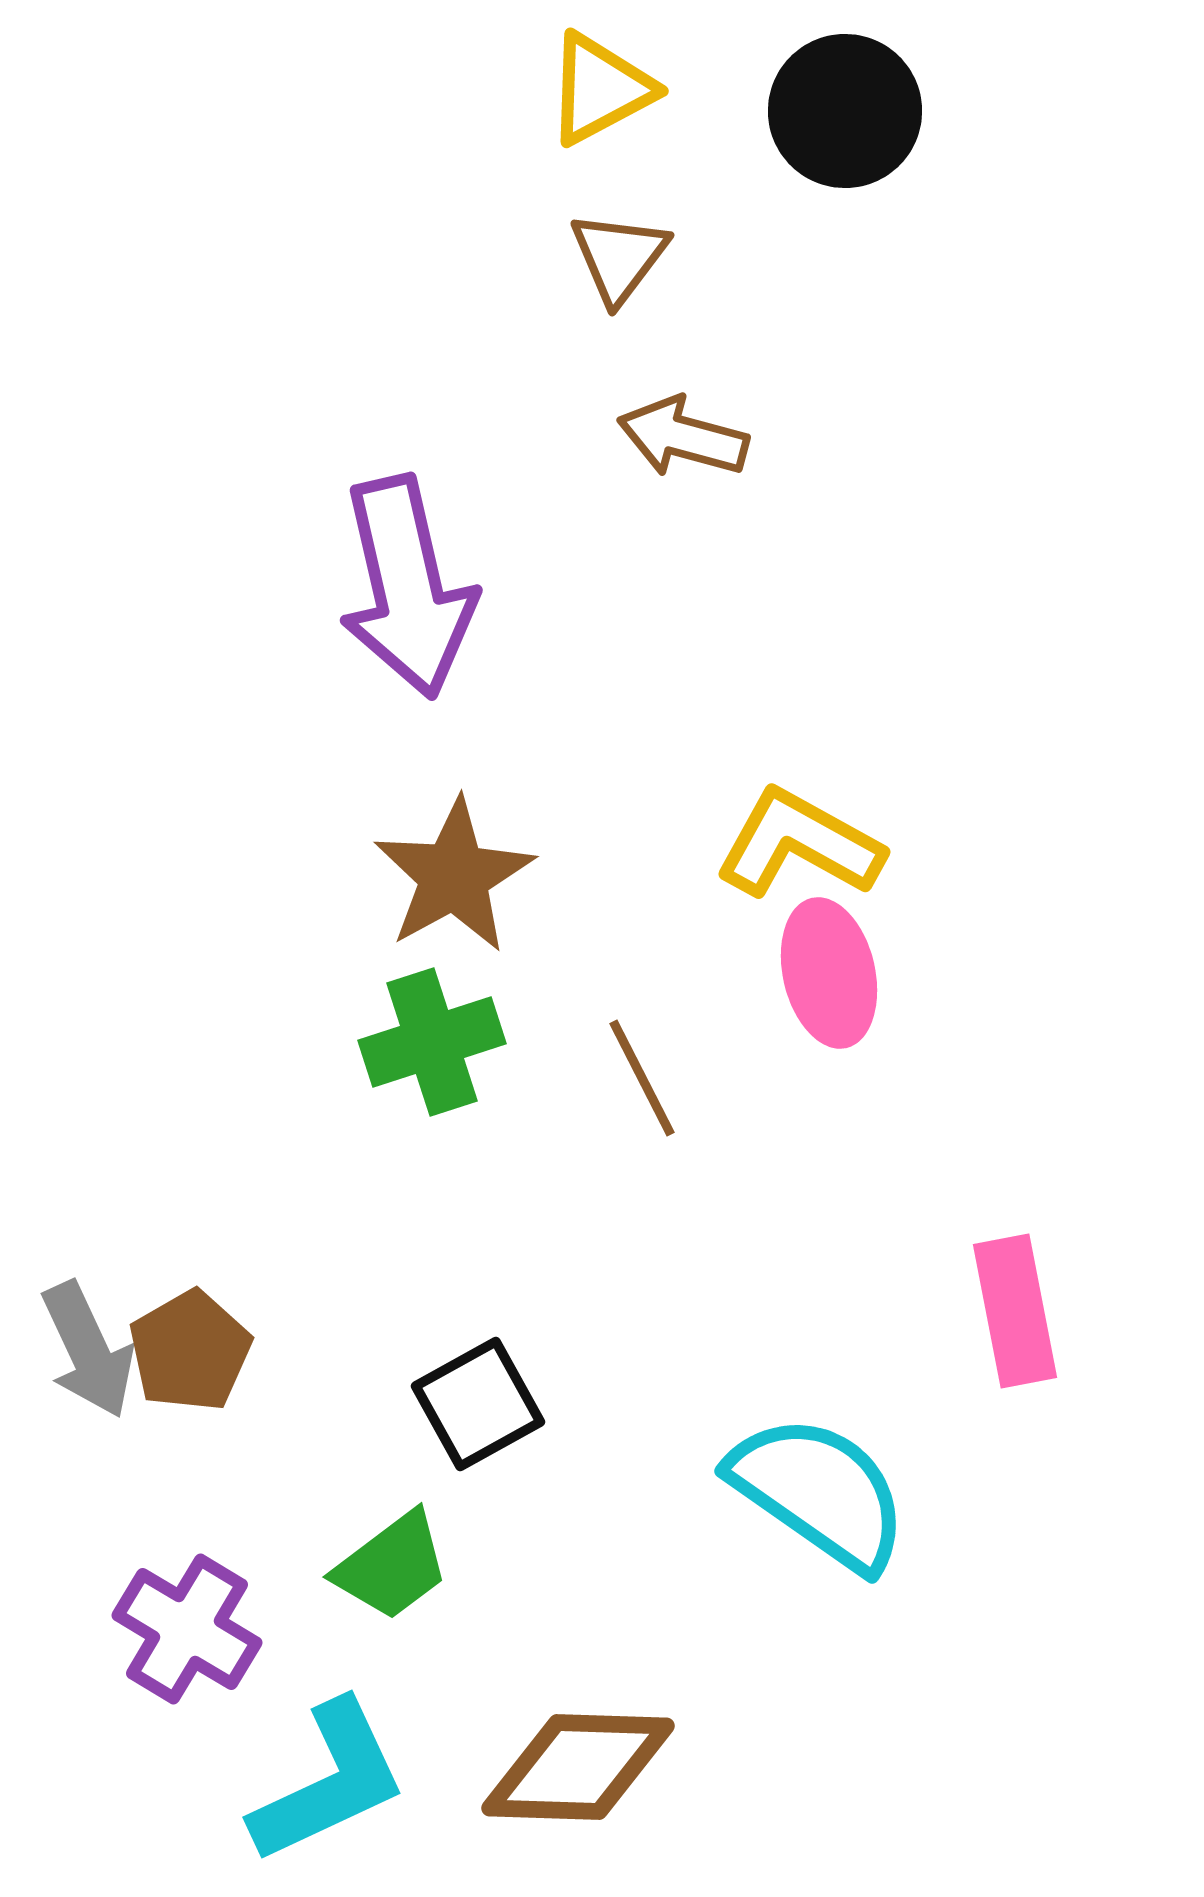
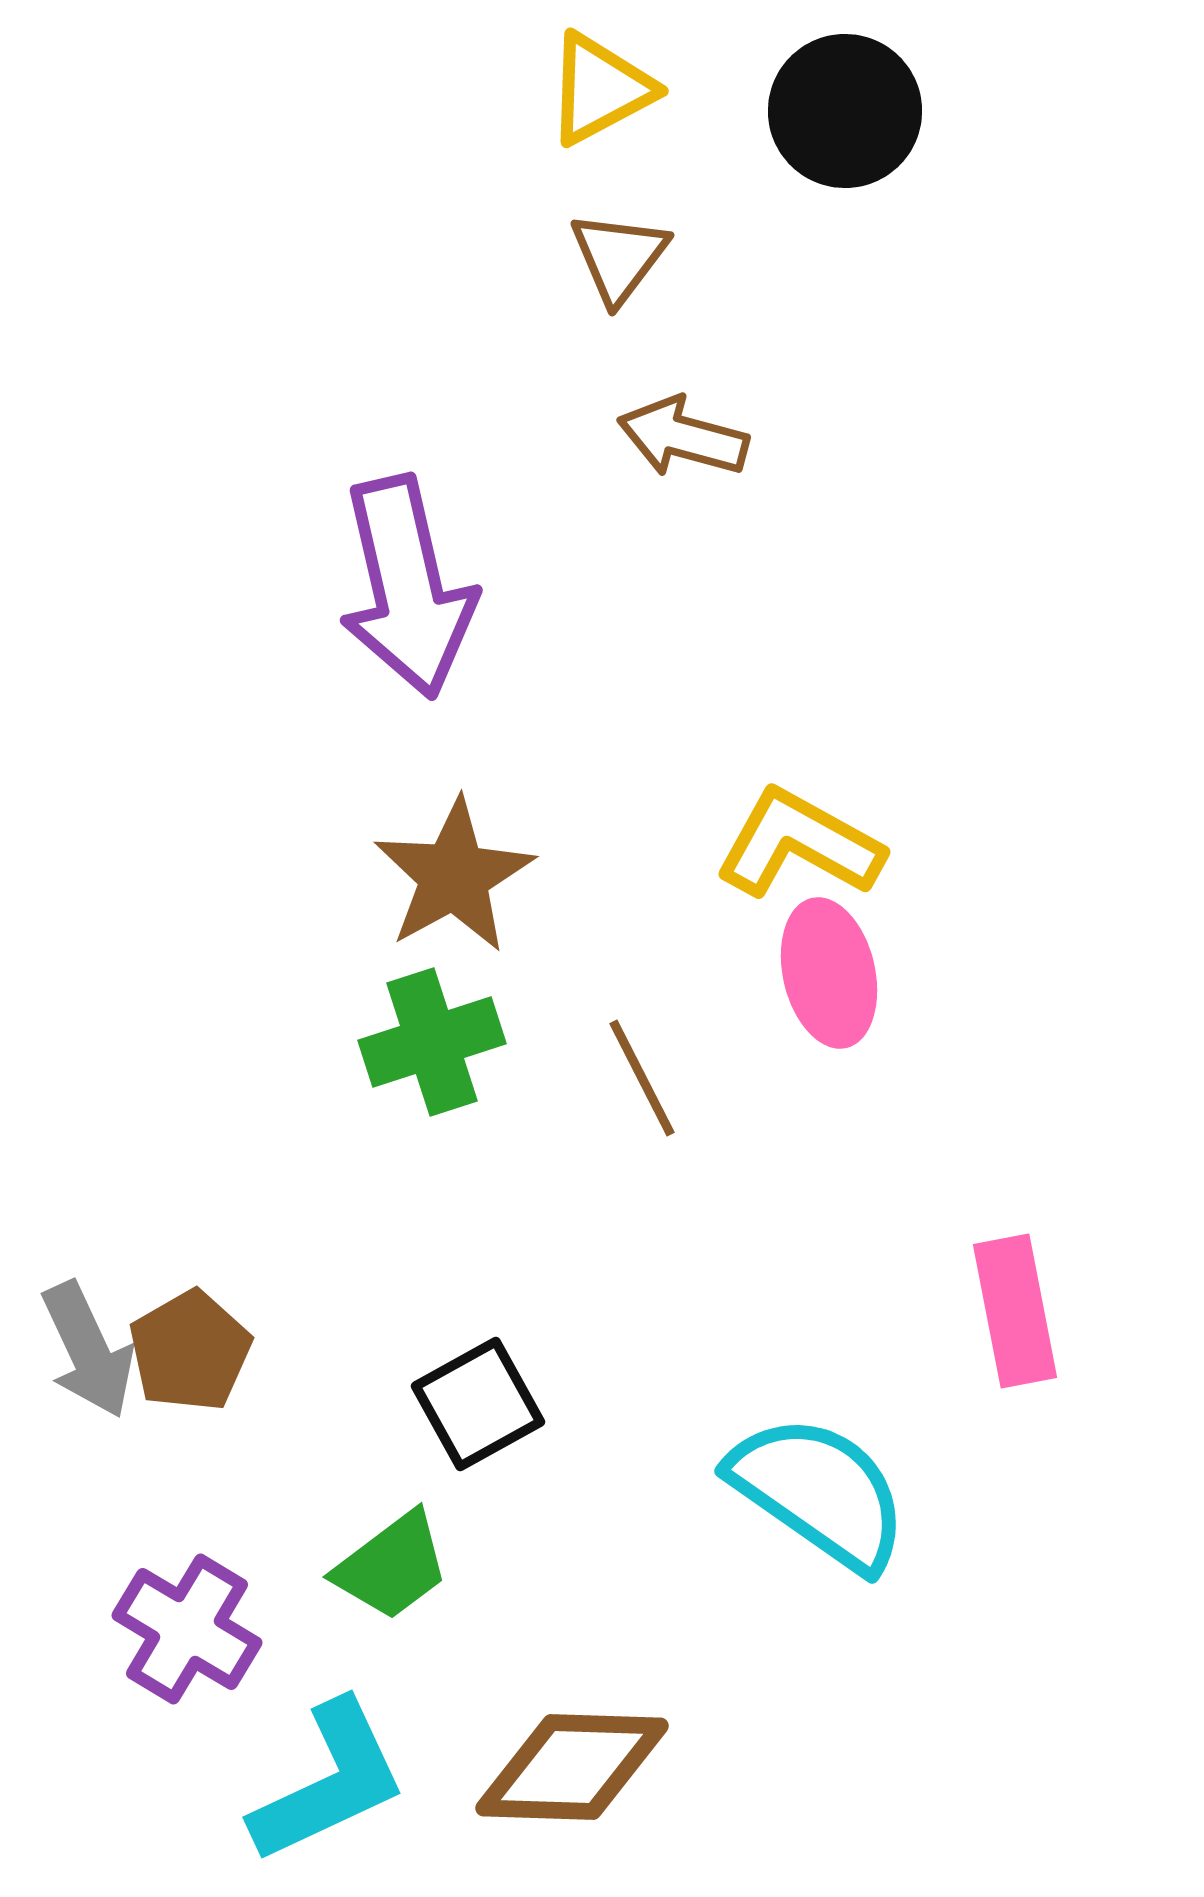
brown diamond: moved 6 px left
